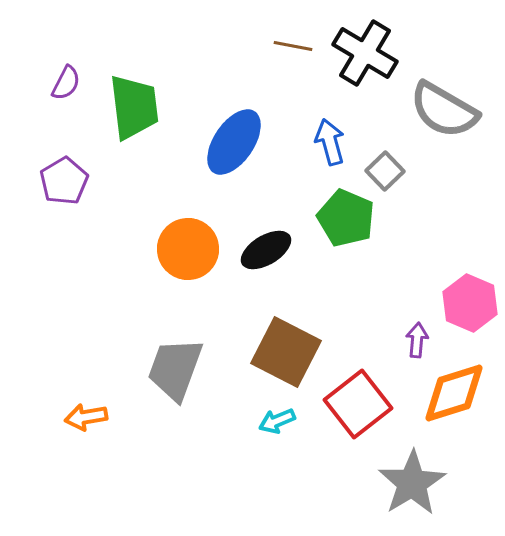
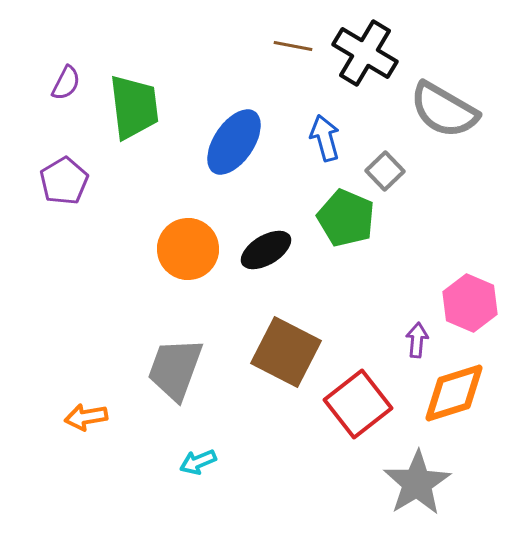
blue arrow: moved 5 px left, 4 px up
cyan arrow: moved 79 px left, 41 px down
gray star: moved 5 px right
